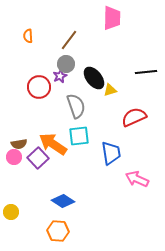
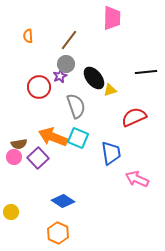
cyan square: moved 1 px left, 2 px down; rotated 30 degrees clockwise
orange arrow: moved 7 px up; rotated 12 degrees counterclockwise
orange hexagon: moved 2 px down; rotated 20 degrees clockwise
